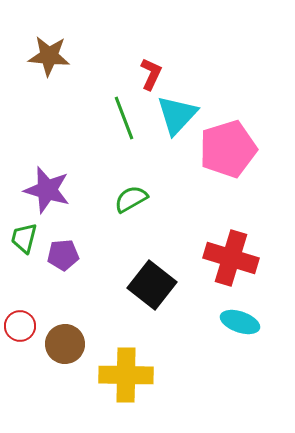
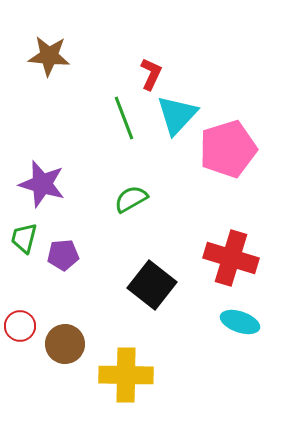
purple star: moved 5 px left, 6 px up
